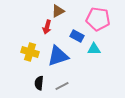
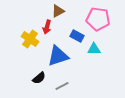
yellow cross: moved 13 px up; rotated 18 degrees clockwise
black semicircle: moved 5 px up; rotated 136 degrees counterclockwise
